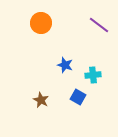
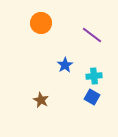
purple line: moved 7 px left, 10 px down
blue star: rotated 21 degrees clockwise
cyan cross: moved 1 px right, 1 px down
blue square: moved 14 px right
